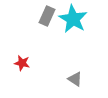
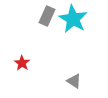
red star: rotated 21 degrees clockwise
gray triangle: moved 1 px left, 2 px down
